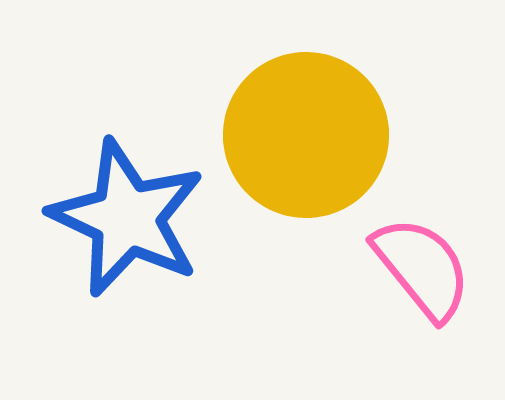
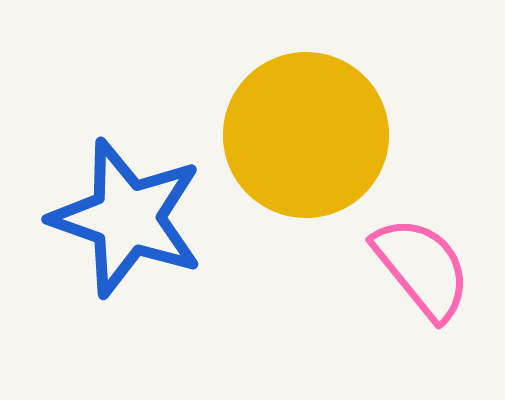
blue star: rotated 6 degrees counterclockwise
